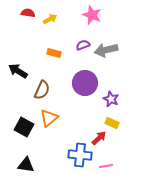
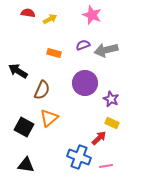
blue cross: moved 1 px left, 2 px down; rotated 15 degrees clockwise
